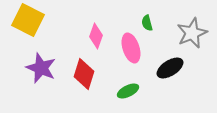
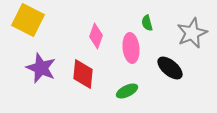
pink ellipse: rotated 12 degrees clockwise
black ellipse: rotated 72 degrees clockwise
red diamond: moved 1 px left; rotated 12 degrees counterclockwise
green ellipse: moved 1 px left
